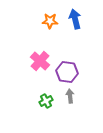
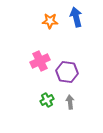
blue arrow: moved 1 px right, 2 px up
pink cross: rotated 24 degrees clockwise
gray arrow: moved 6 px down
green cross: moved 1 px right, 1 px up
